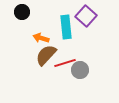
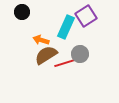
purple square: rotated 15 degrees clockwise
cyan rectangle: rotated 30 degrees clockwise
orange arrow: moved 2 px down
brown semicircle: rotated 15 degrees clockwise
gray circle: moved 16 px up
